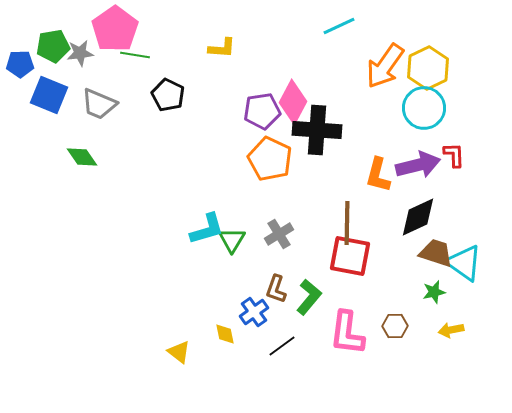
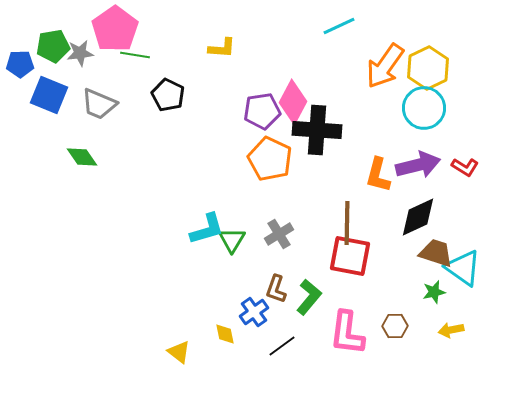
red L-shape: moved 11 px right, 12 px down; rotated 124 degrees clockwise
cyan triangle: moved 1 px left, 5 px down
